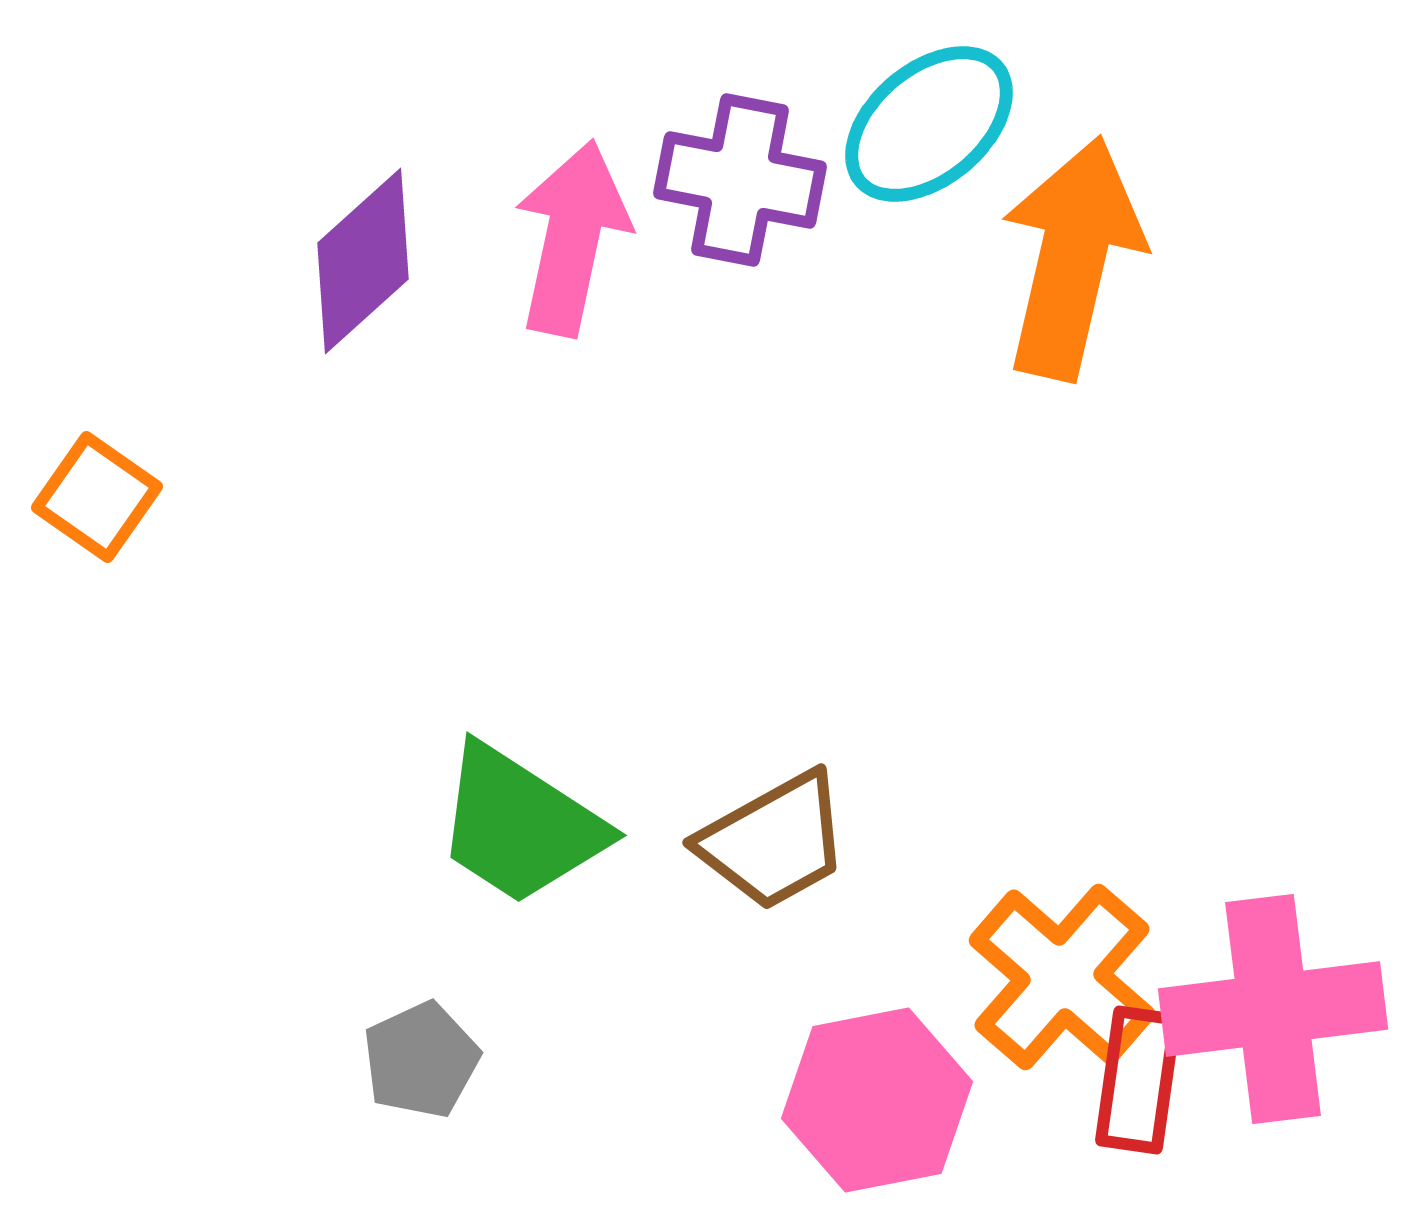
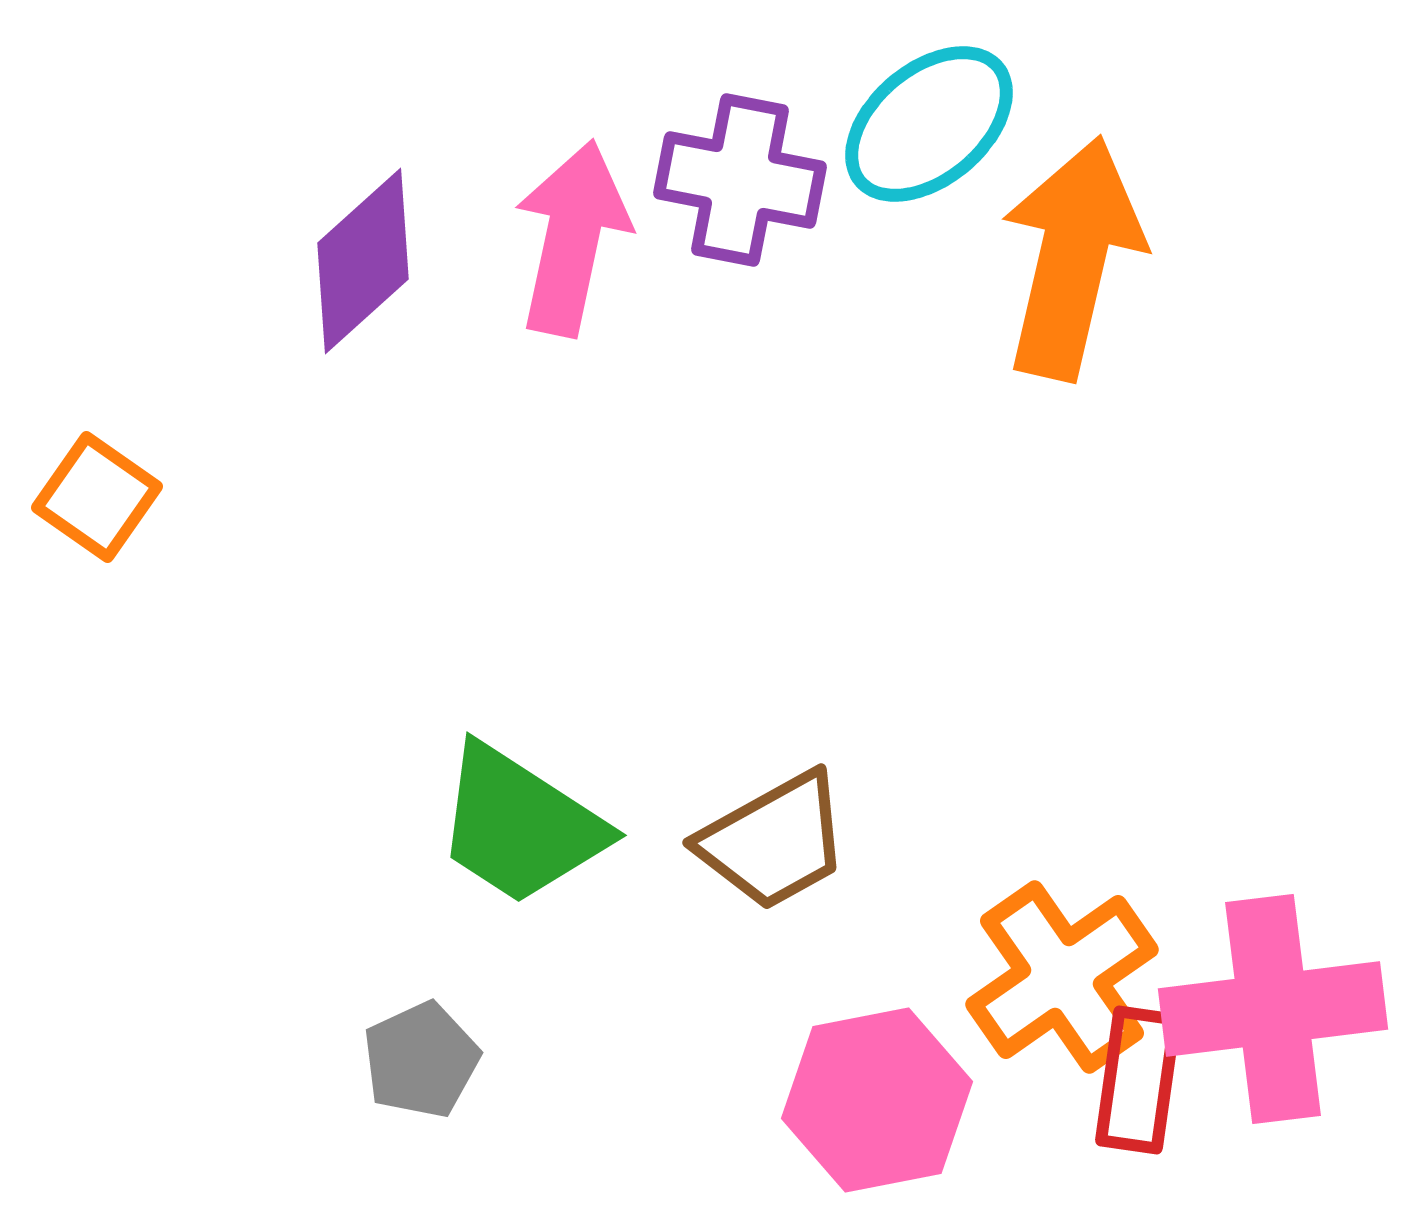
orange cross: rotated 14 degrees clockwise
